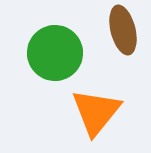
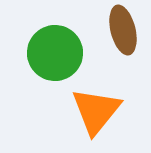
orange triangle: moved 1 px up
